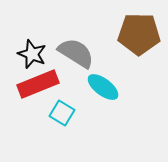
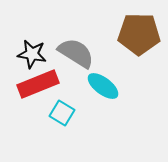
black star: rotated 12 degrees counterclockwise
cyan ellipse: moved 1 px up
